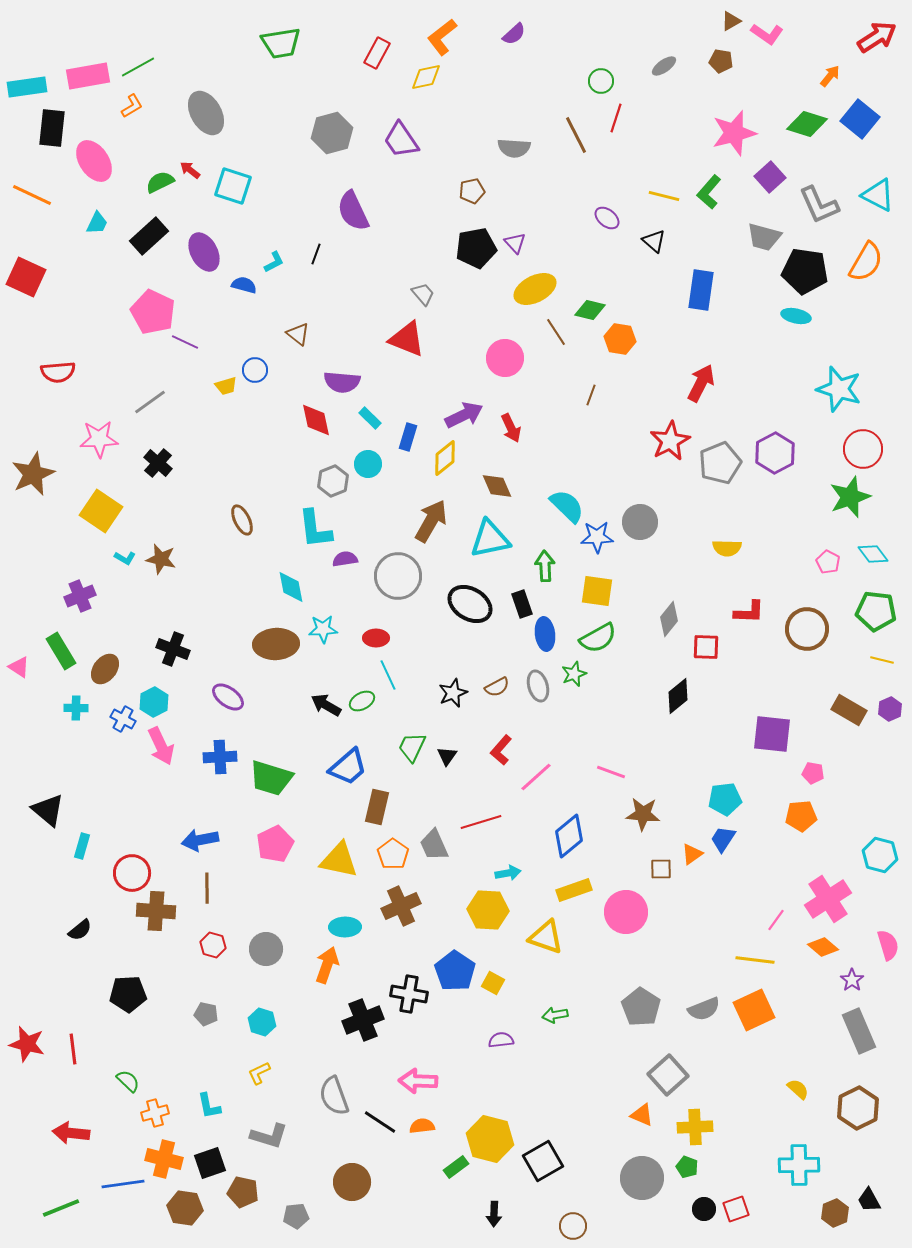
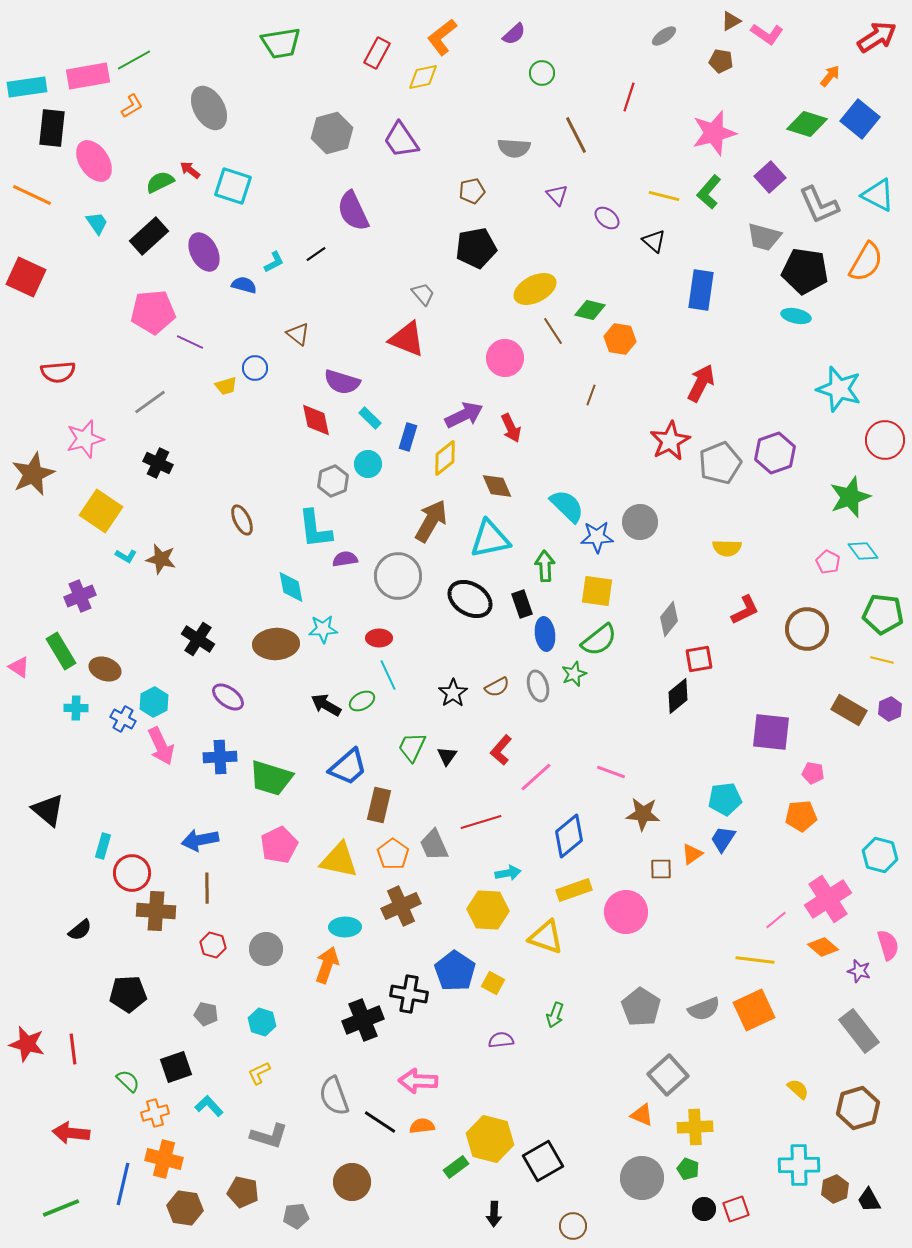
gray ellipse at (664, 66): moved 30 px up
green line at (138, 67): moved 4 px left, 7 px up
yellow diamond at (426, 77): moved 3 px left
green circle at (601, 81): moved 59 px left, 8 px up
gray ellipse at (206, 113): moved 3 px right, 5 px up
red line at (616, 118): moved 13 px right, 21 px up
pink star at (734, 133): moved 20 px left
cyan trapezoid at (97, 223): rotated 60 degrees counterclockwise
purple triangle at (515, 243): moved 42 px right, 48 px up
black line at (316, 254): rotated 35 degrees clockwise
pink pentagon at (153, 312): rotated 30 degrees counterclockwise
brown line at (556, 332): moved 3 px left, 1 px up
purple line at (185, 342): moved 5 px right
blue circle at (255, 370): moved 2 px up
purple semicircle at (342, 382): rotated 12 degrees clockwise
pink star at (99, 439): moved 14 px left; rotated 12 degrees counterclockwise
red circle at (863, 449): moved 22 px right, 9 px up
purple hexagon at (775, 453): rotated 9 degrees clockwise
black cross at (158, 463): rotated 16 degrees counterclockwise
cyan diamond at (873, 554): moved 10 px left, 3 px up
cyan L-shape at (125, 558): moved 1 px right, 2 px up
black ellipse at (470, 604): moved 5 px up
green pentagon at (876, 611): moved 7 px right, 3 px down
red L-shape at (749, 612): moved 4 px left, 2 px up; rotated 28 degrees counterclockwise
red ellipse at (376, 638): moved 3 px right
green semicircle at (598, 638): moved 1 px right, 2 px down; rotated 9 degrees counterclockwise
red square at (706, 647): moved 7 px left, 12 px down; rotated 12 degrees counterclockwise
black cross at (173, 649): moved 25 px right, 10 px up; rotated 12 degrees clockwise
brown ellipse at (105, 669): rotated 72 degrees clockwise
black star at (453, 693): rotated 12 degrees counterclockwise
purple square at (772, 734): moved 1 px left, 2 px up
brown rectangle at (377, 807): moved 2 px right, 2 px up
pink pentagon at (275, 844): moved 4 px right, 1 px down
cyan rectangle at (82, 846): moved 21 px right
pink line at (776, 920): rotated 15 degrees clockwise
purple star at (852, 980): moved 7 px right, 9 px up; rotated 20 degrees counterclockwise
green arrow at (555, 1015): rotated 60 degrees counterclockwise
gray rectangle at (859, 1031): rotated 15 degrees counterclockwise
cyan L-shape at (209, 1106): rotated 148 degrees clockwise
brown hexagon at (858, 1108): rotated 9 degrees clockwise
black square at (210, 1163): moved 34 px left, 96 px up
green pentagon at (687, 1167): moved 1 px right, 2 px down
blue line at (123, 1184): rotated 69 degrees counterclockwise
brown hexagon at (835, 1213): moved 24 px up
